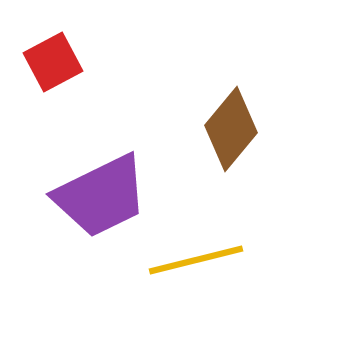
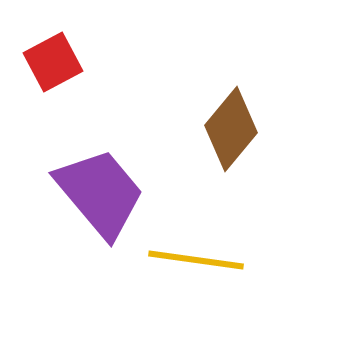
purple trapezoid: moved 1 px left, 3 px up; rotated 104 degrees counterclockwise
yellow line: rotated 22 degrees clockwise
